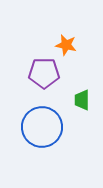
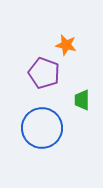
purple pentagon: rotated 20 degrees clockwise
blue circle: moved 1 px down
